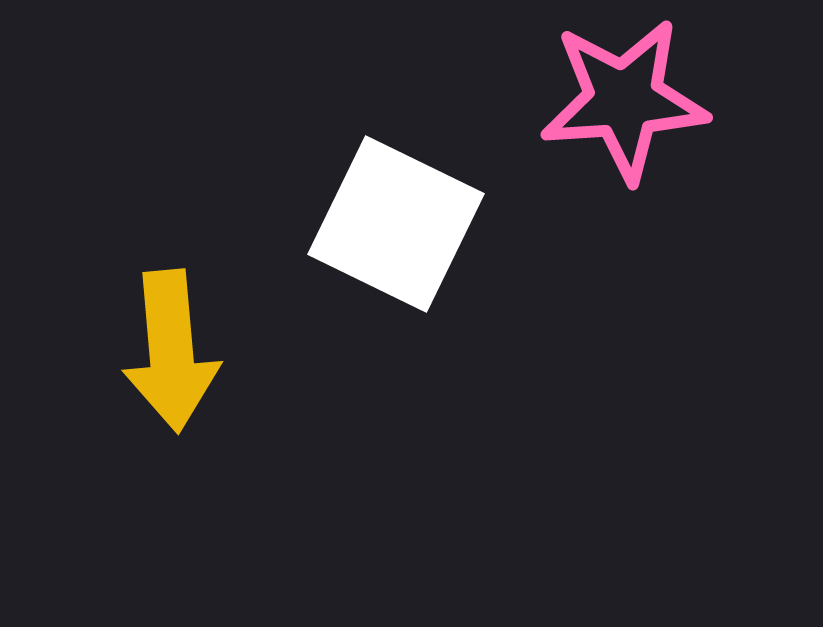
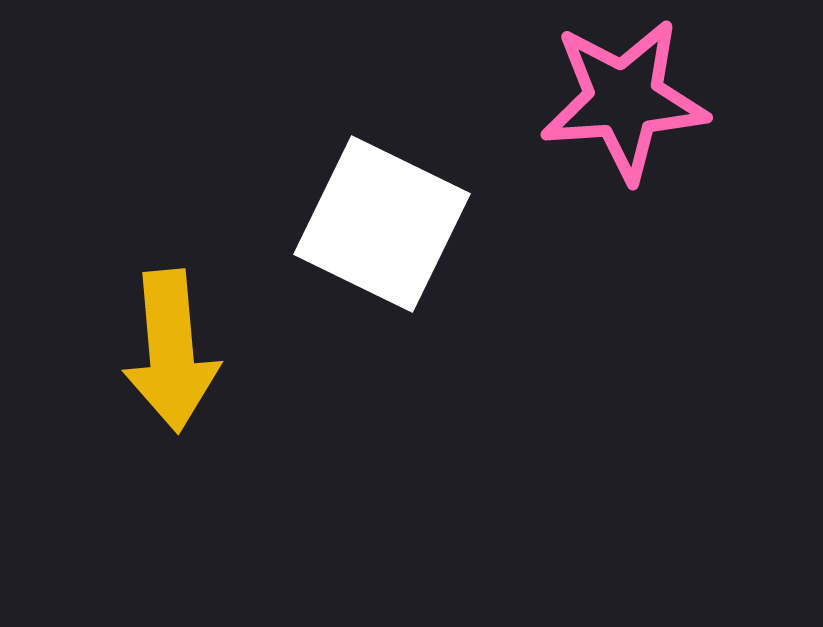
white square: moved 14 px left
